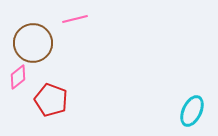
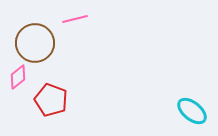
brown circle: moved 2 px right
cyan ellipse: rotated 76 degrees counterclockwise
